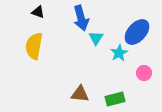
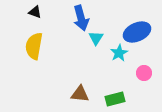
black triangle: moved 3 px left
blue ellipse: rotated 24 degrees clockwise
